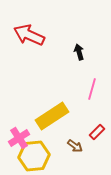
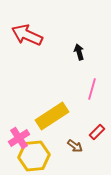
red arrow: moved 2 px left
